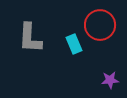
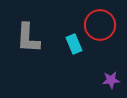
gray L-shape: moved 2 px left
purple star: moved 1 px right
